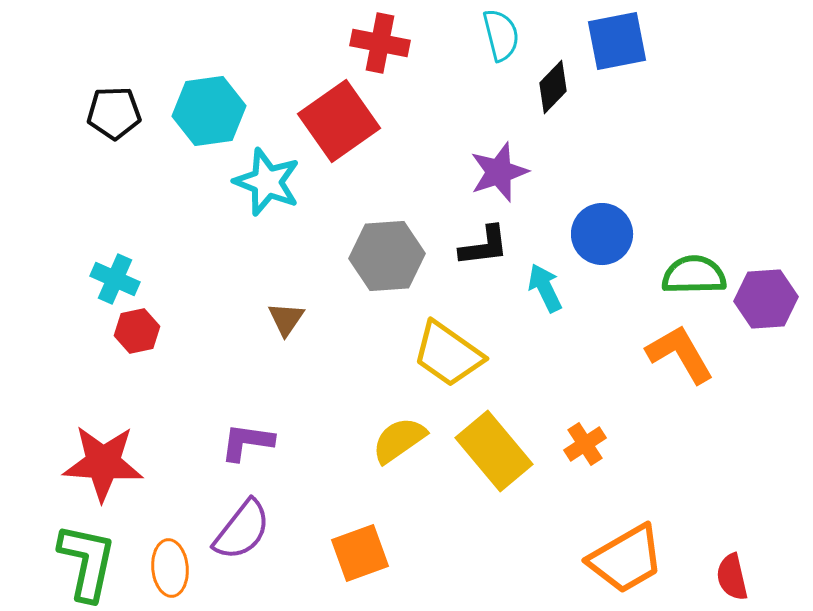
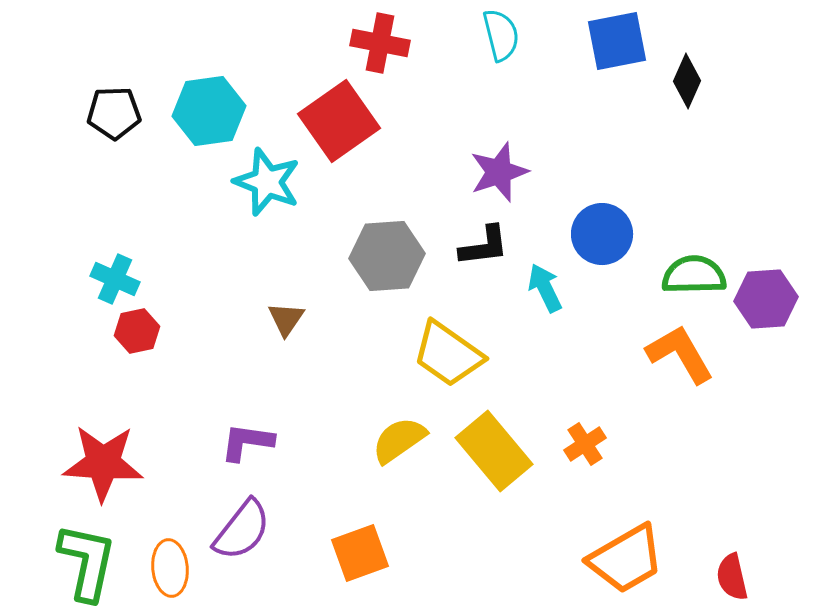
black diamond: moved 134 px right, 6 px up; rotated 20 degrees counterclockwise
